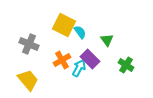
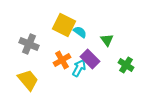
cyan semicircle: rotated 16 degrees counterclockwise
